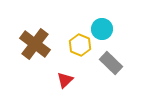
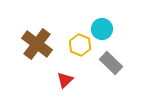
brown cross: moved 2 px right
